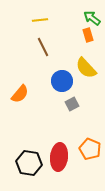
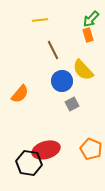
green arrow: moved 1 px left, 1 px down; rotated 84 degrees counterclockwise
brown line: moved 10 px right, 3 px down
yellow semicircle: moved 3 px left, 2 px down
orange pentagon: moved 1 px right
red ellipse: moved 13 px left, 7 px up; rotated 68 degrees clockwise
